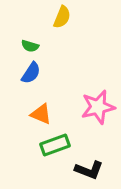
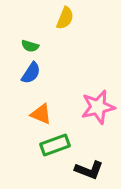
yellow semicircle: moved 3 px right, 1 px down
